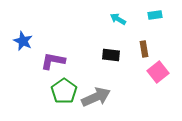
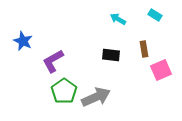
cyan rectangle: rotated 40 degrees clockwise
purple L-shape: rotated 40 degrees counterclockwise
pink square: moved 3 px right, 2 px up; rotated 15 degrees clockwise
